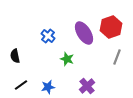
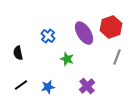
black semicircle: moved 3 px right, 3 px up
